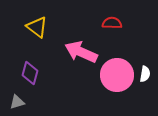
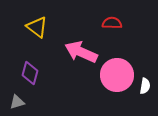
white semicircle: moved 12 px down
